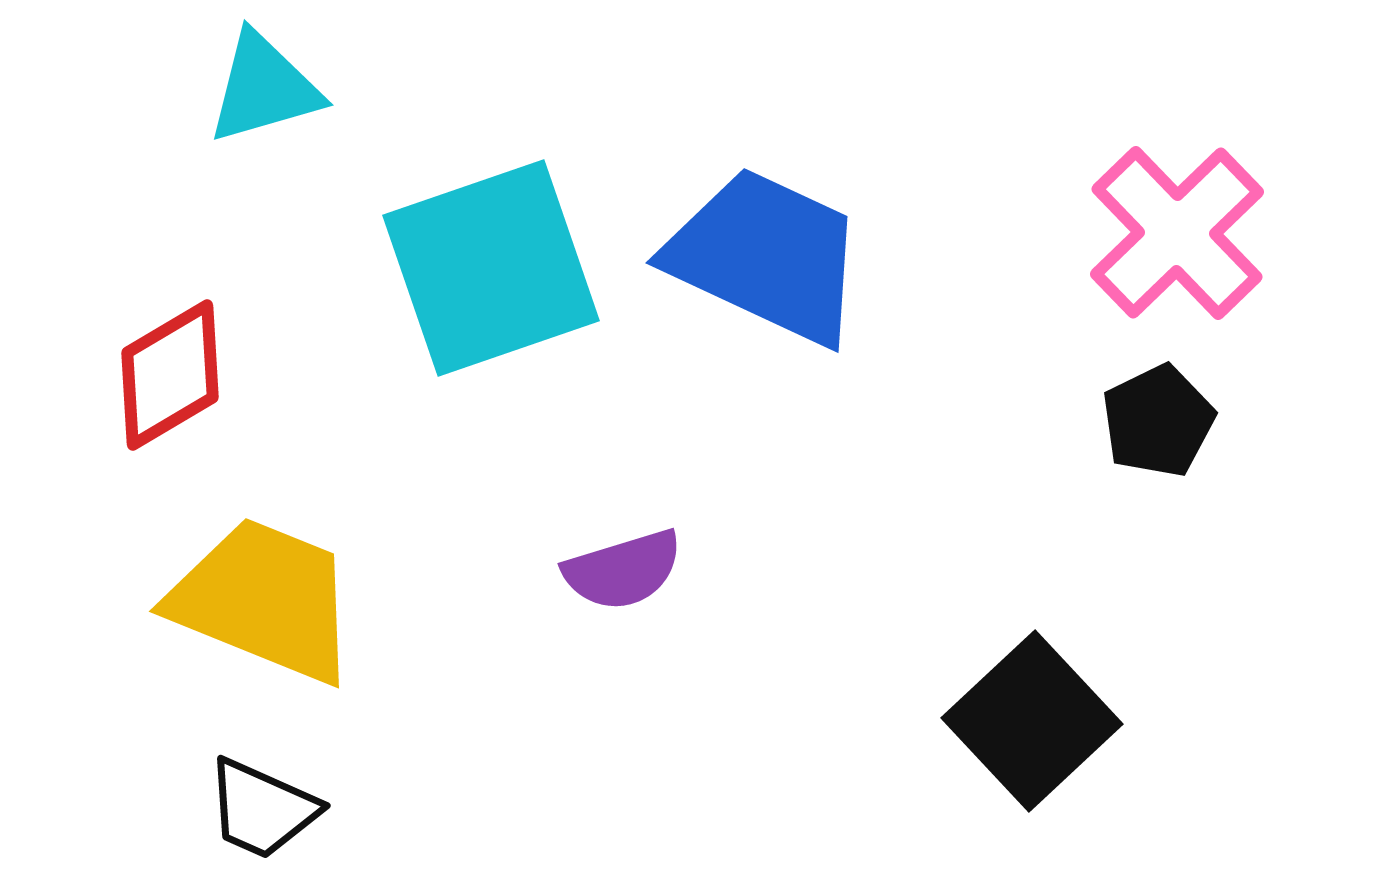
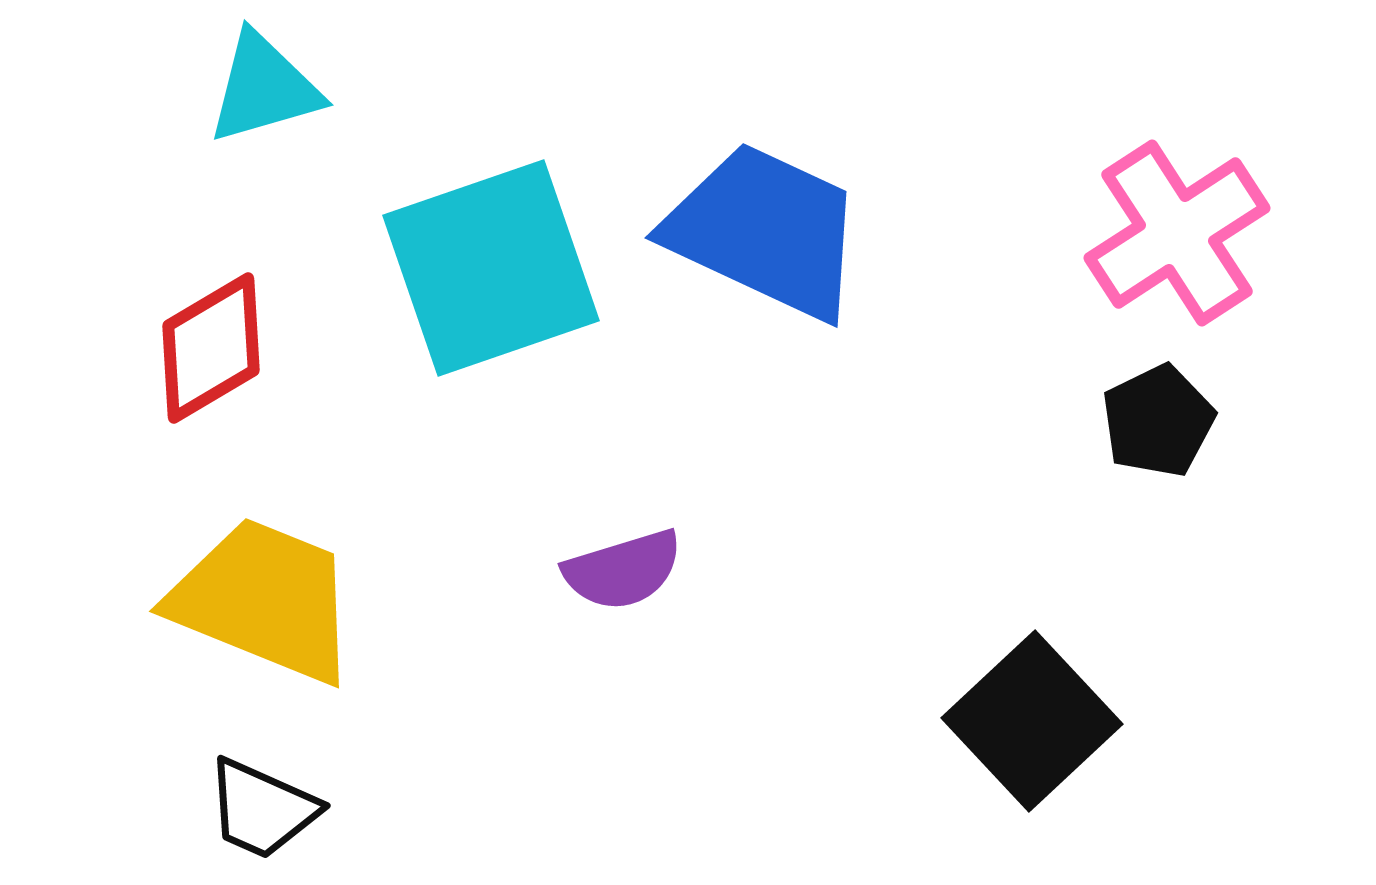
pink cross: rotated 11 degrees clockwise
blue trapezoid: moved 1 px left, 25 px up
red diamond: moved 41 px right, 27 px up
